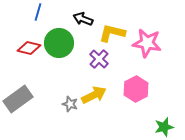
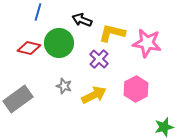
black arrow: moved 1 px left, 1 px down
gray star: moved 6 px left, 18 px up
